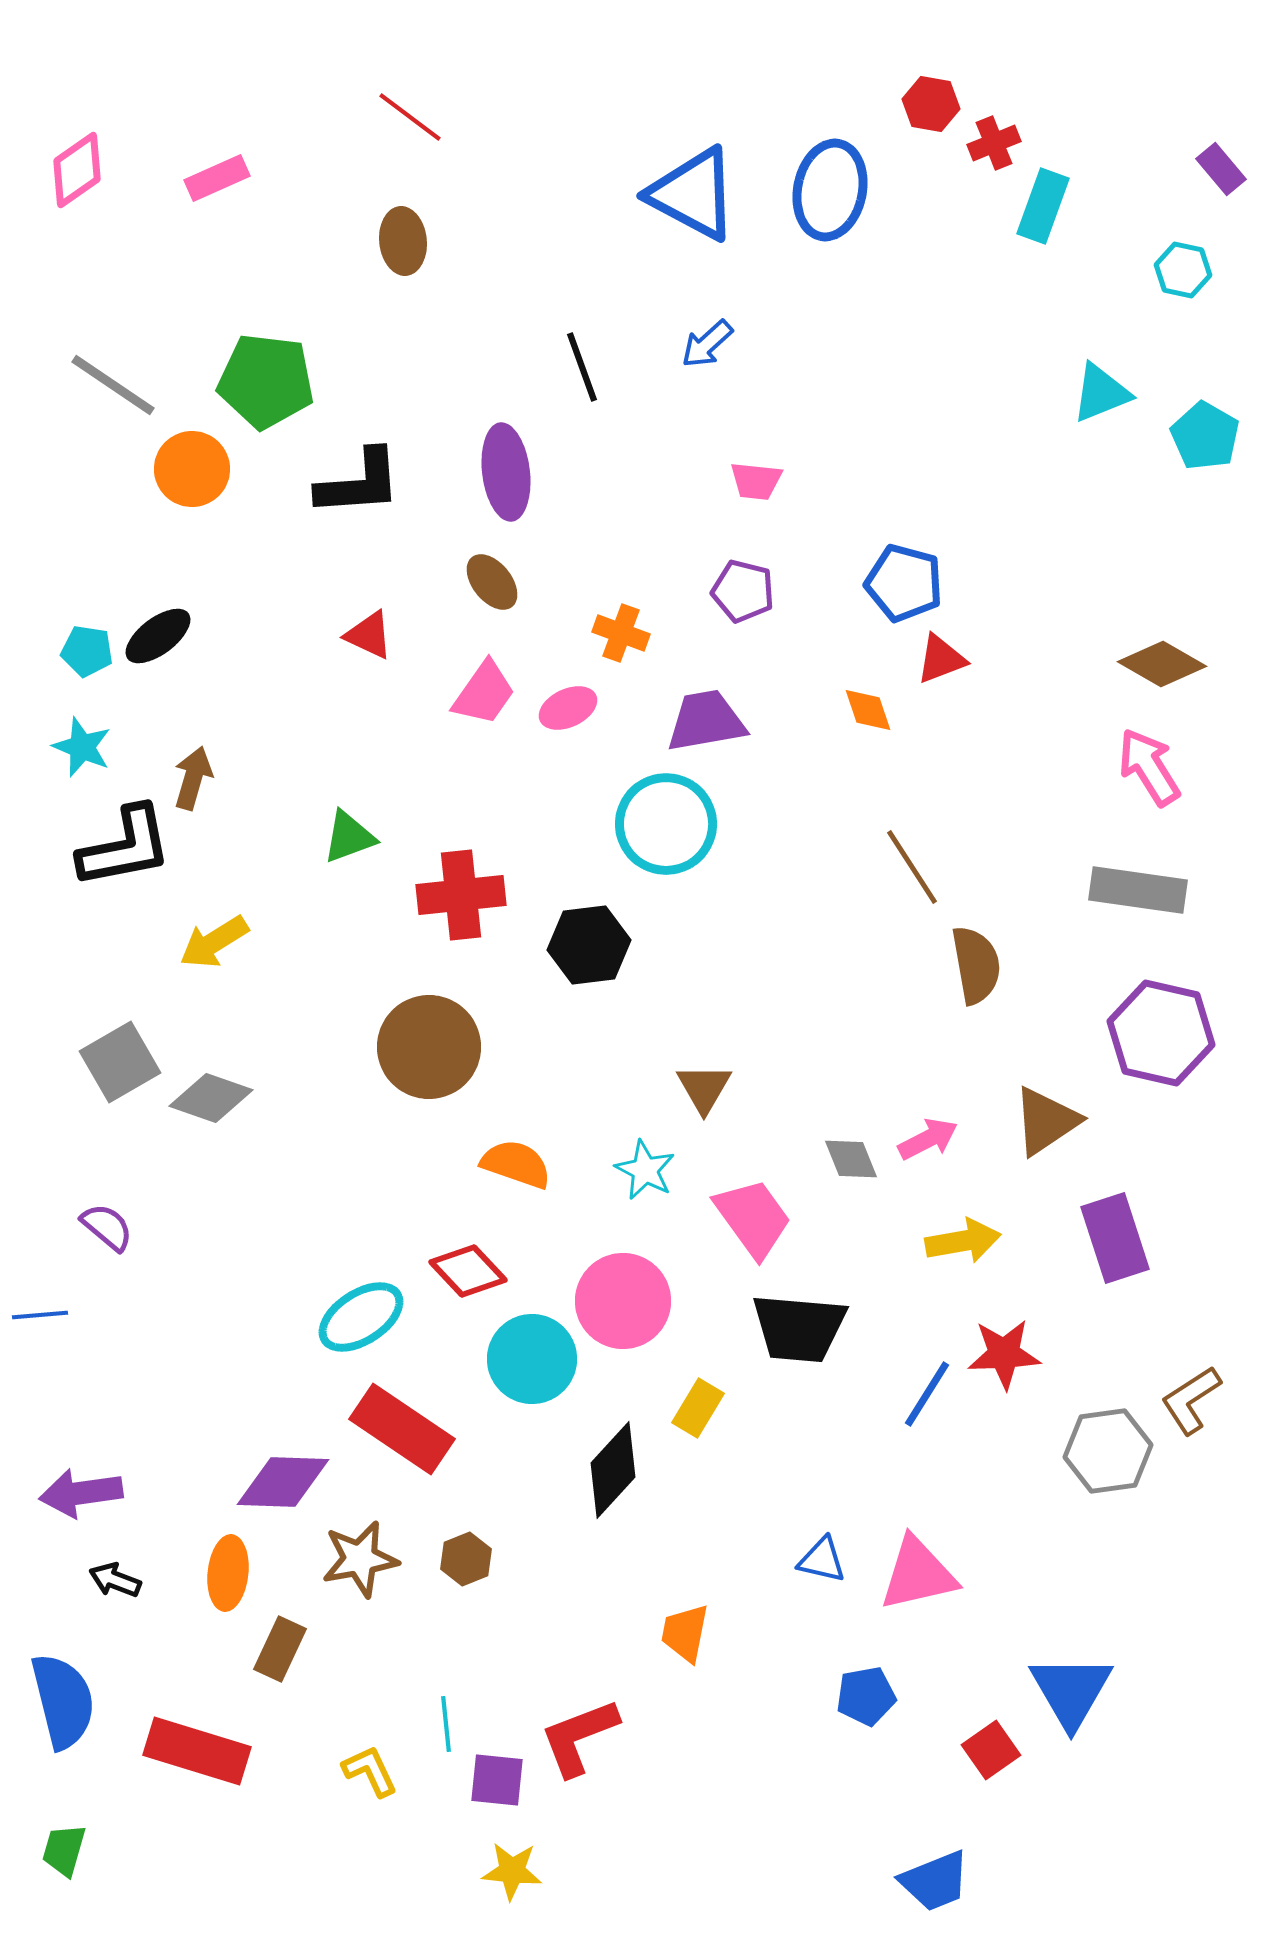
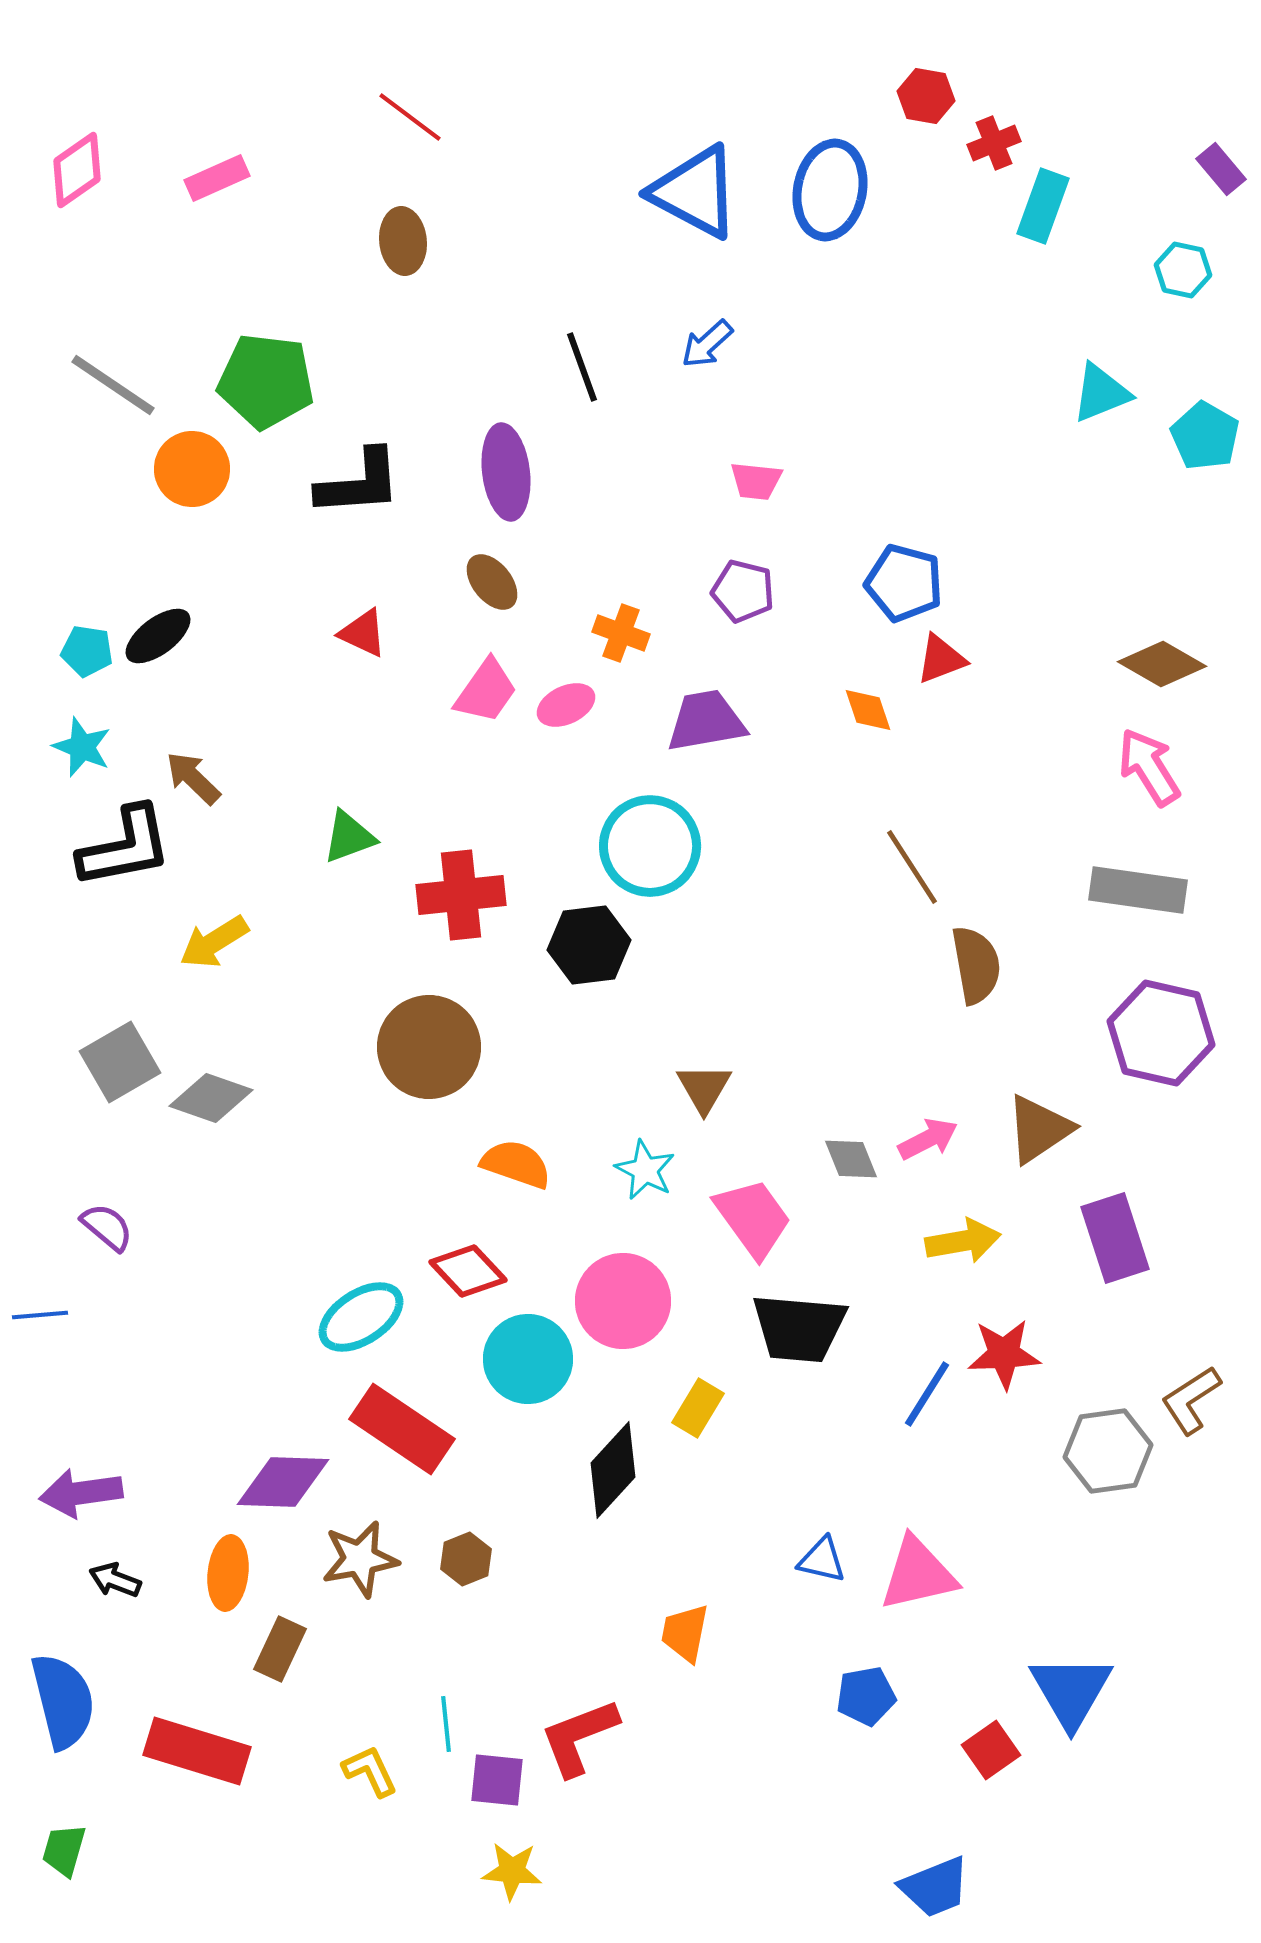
red hexagon at (931, 104): moved 5 px left, 8 px up
blue triangle at (693, 194): moved 2 px right, 2 px up
red triangle at (369, 635): moved 6 px left, 2 px up
pink trapezoid at (484, 693): moved 2 px right, 2 px up
pink ellipse at (568, 708): moved 2 px left, 3 px up
brown arrow at (193, 778): rotated 62 degrees counterclockwise
cyan circle at (666, 824): moved 16 px left, 22 px down
brown triangle at (1046, 1121): moved 7 px left, 8 px down
cyan circle at (532, 1359): moved 4 px left
blue trapezoid at (935, 1881): moved 6 px down
